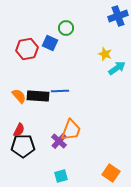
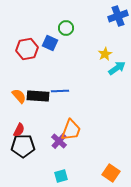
yellow star: rotated 24 degrees clockwise
